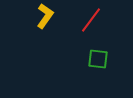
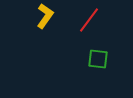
red line: moved 2 px left
